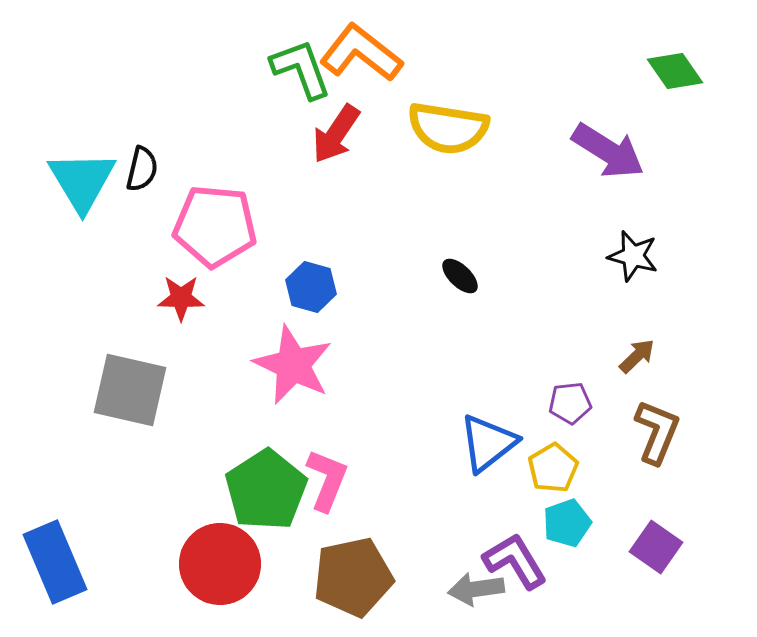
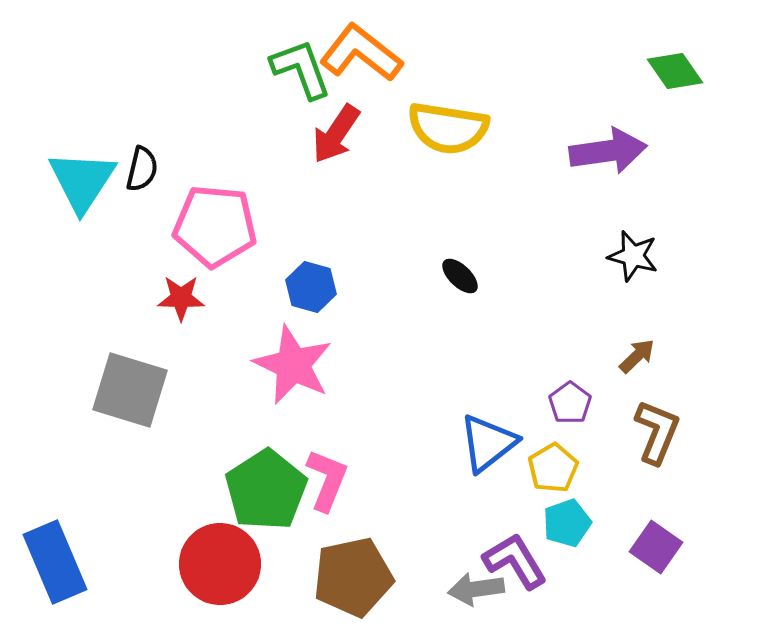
purple arrow: rotated 40 degrees counterclockwise
cyan triangle: rotated 4 degrees clockwise
gray square: rotated 4 degrees clockwise
purple pentagon: rotated 30 degrees counterclockwise
